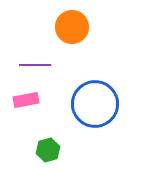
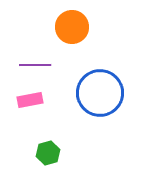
pink rectangle: moved 4 px right
blue circle: moved 5 px right, 11 px up
green hexagon: moved 3 px down
